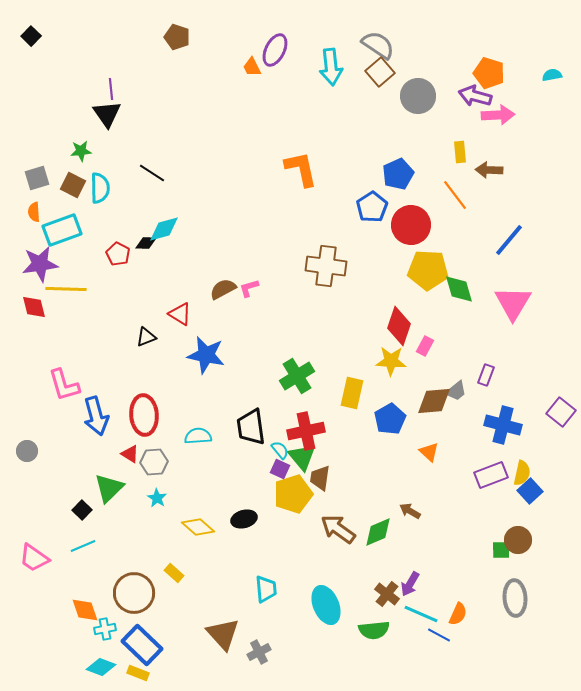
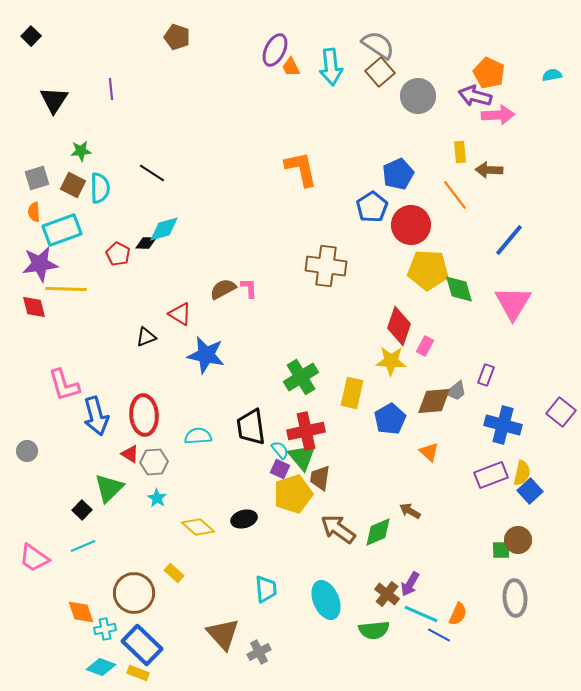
orange trapezoid at (252, 67): moved 39 px right
orange pentagon at (489, 73): rotated 8 degrees clockwise
black triangle at (107, 114): moved 53 px left, 14 px up; rotated 8 degrees clockwise
pink L-shape at (249, 288): rotated 105 degrees clockwise
green cross at (297, 376): moved 4 px right, 1 px down
cyan ellipse at (326, 605): moved 5 px up
orange diamond at (85, 610): moved 4 px left, 2 px down
